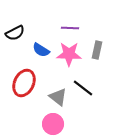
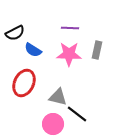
blue semicircle: moved 8 px left
black line: moved 6 px left, 26 px down
gray triangle: rotated 24 degrees counterclockwise
